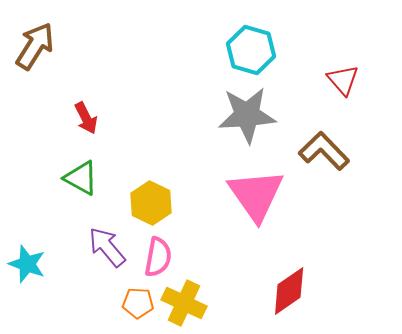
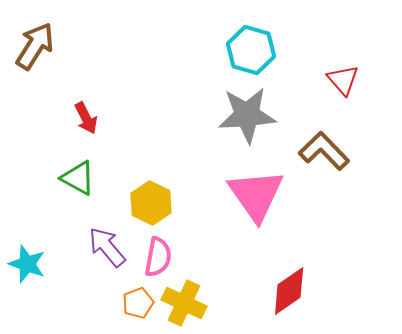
green triangle: moved 3 px left
orange pentagon: rotated 24 degrees counterclockwise
